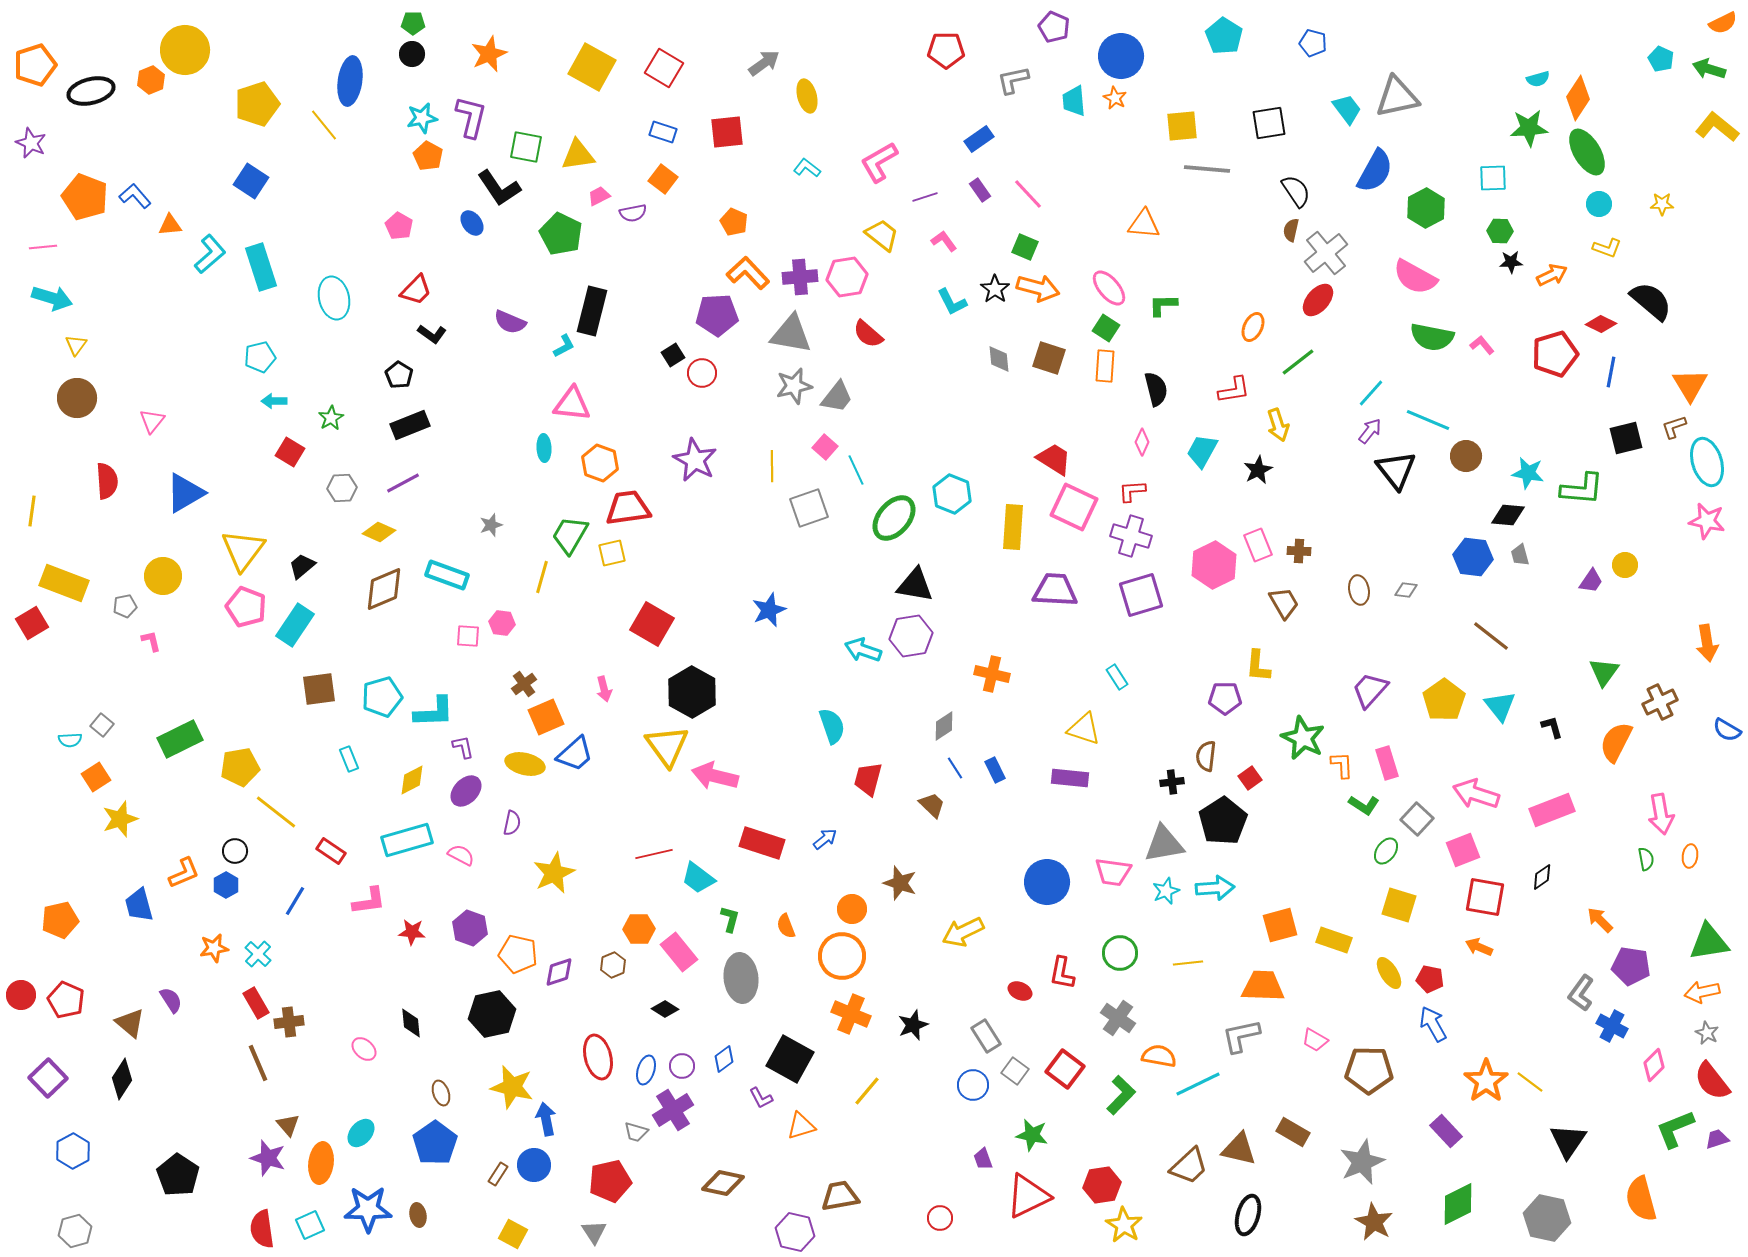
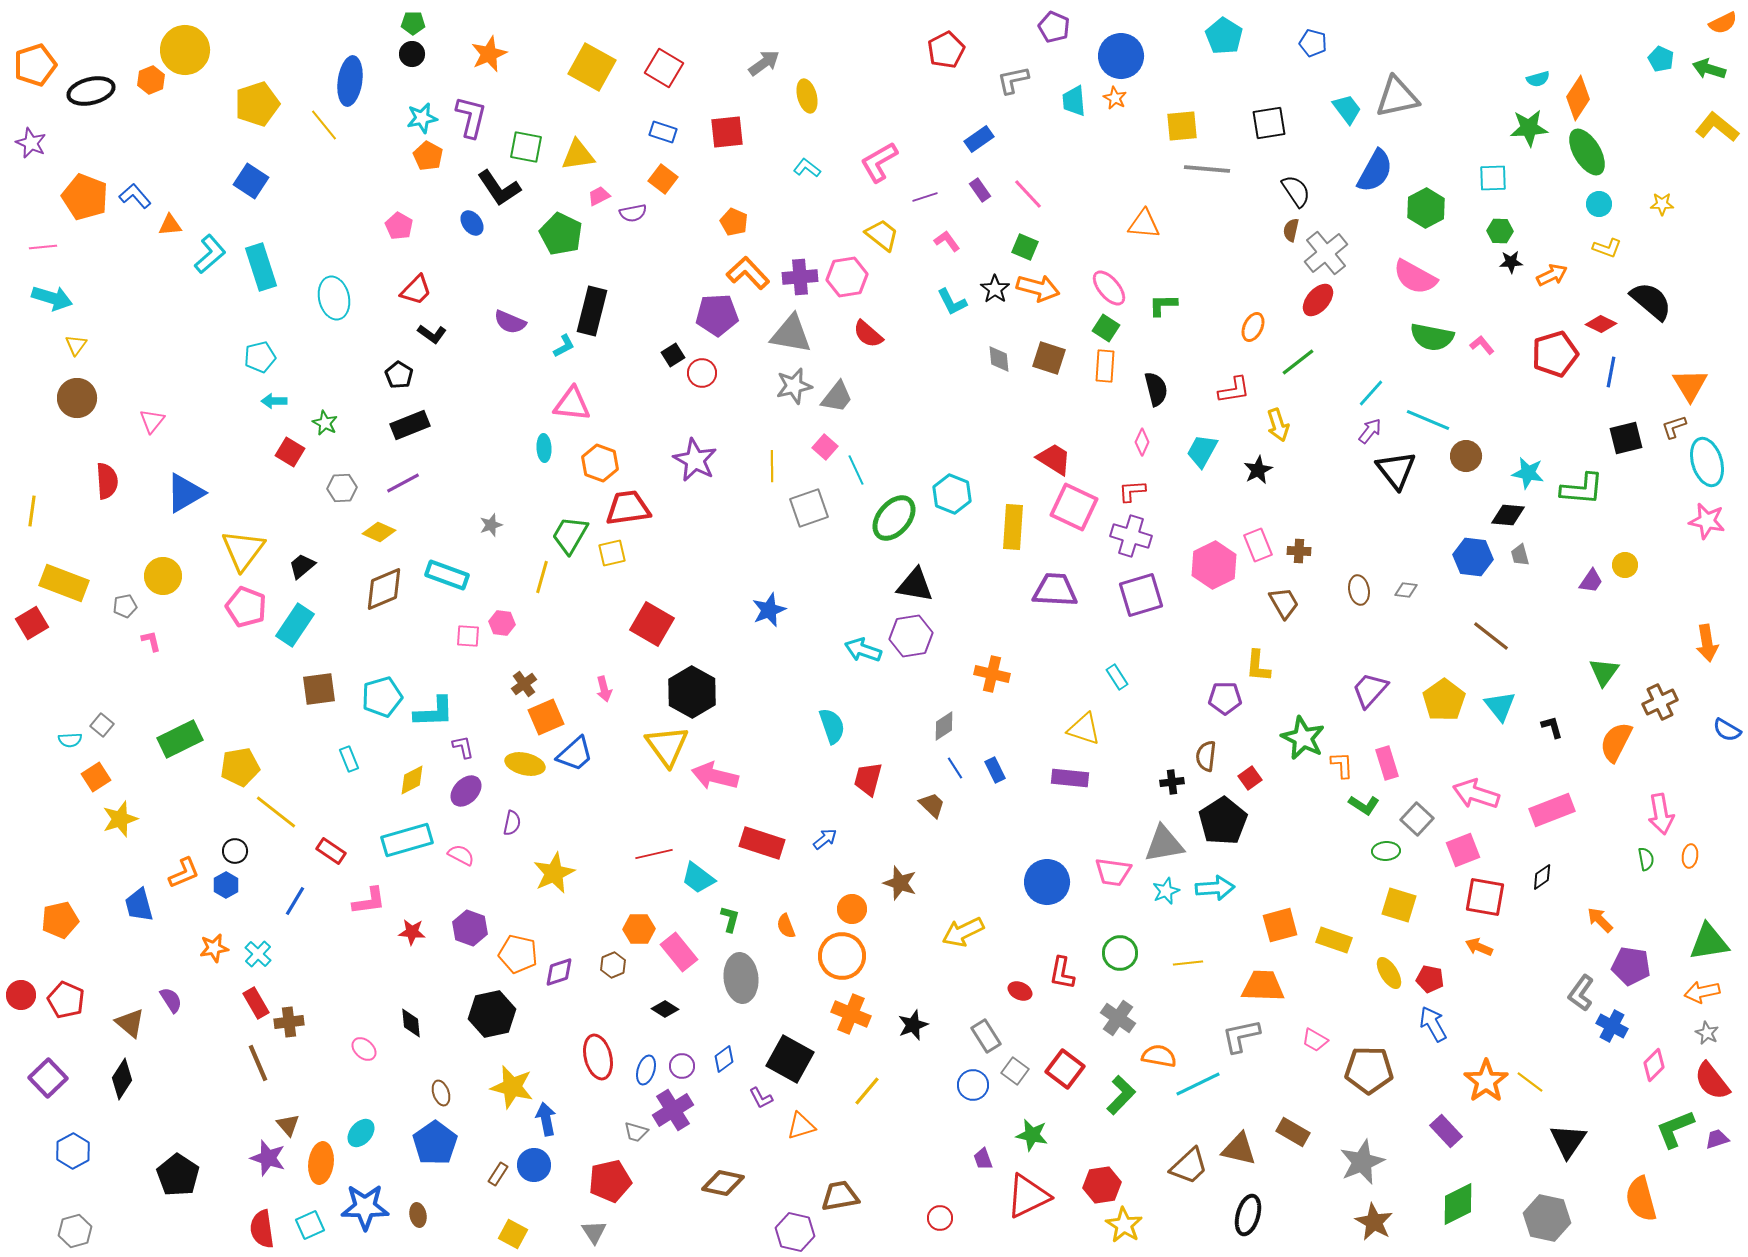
red pentagon at (946, 50): rotated 27 degrees counterclockwise
pink L-shape at (944, 241): moved 3 px right
green star at (331, 418): moved 6 px left, 5 px down; rotated 15 degrees counterclockwise
green ellipse at (1386, 851): rotated 52 degrees clockwise
blue star at (368, 1209): moved 3 px left, 2 px up
